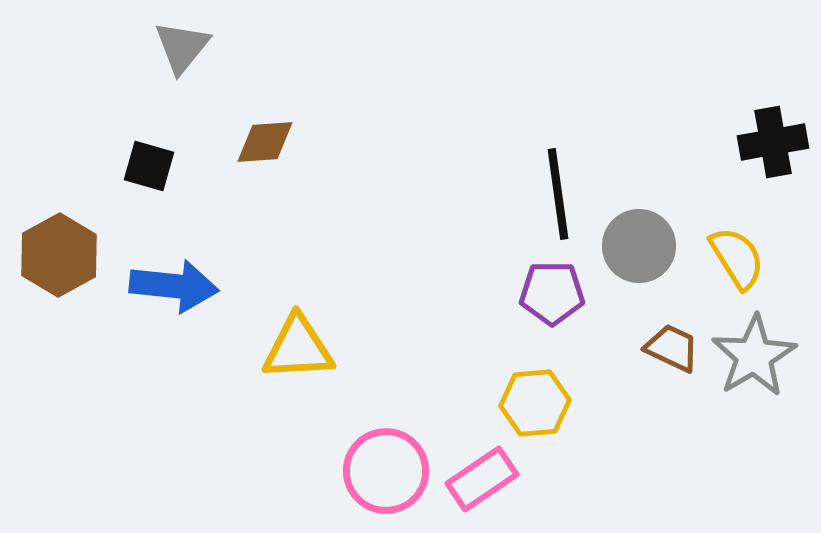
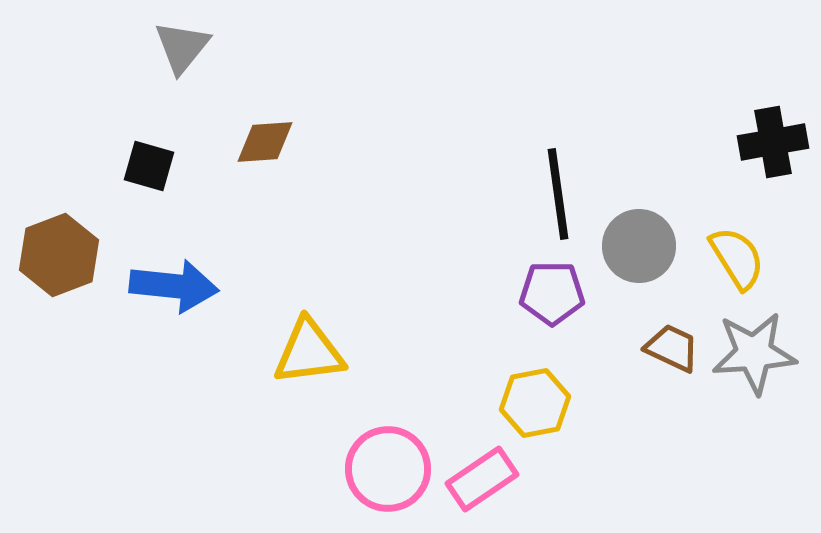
brown hexagon: rotated 8 degrees clockwise
yellow triangle: moved 11 px right, 4 px down; rotated 4 degrees counterclockwise
gray star: moved 3 px up; rotated 26 degrees clockwise
yellow hexagon: rotated 6 degrees counterclockwise
pink circle: moved 2 px right, 2 px up
